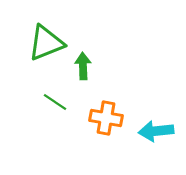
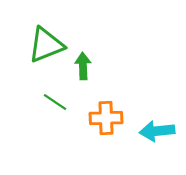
green triangle: moved 2 px down
orange cross: rotated 12 degrees counterclockwise
cyan arrow: moved 1 px right
